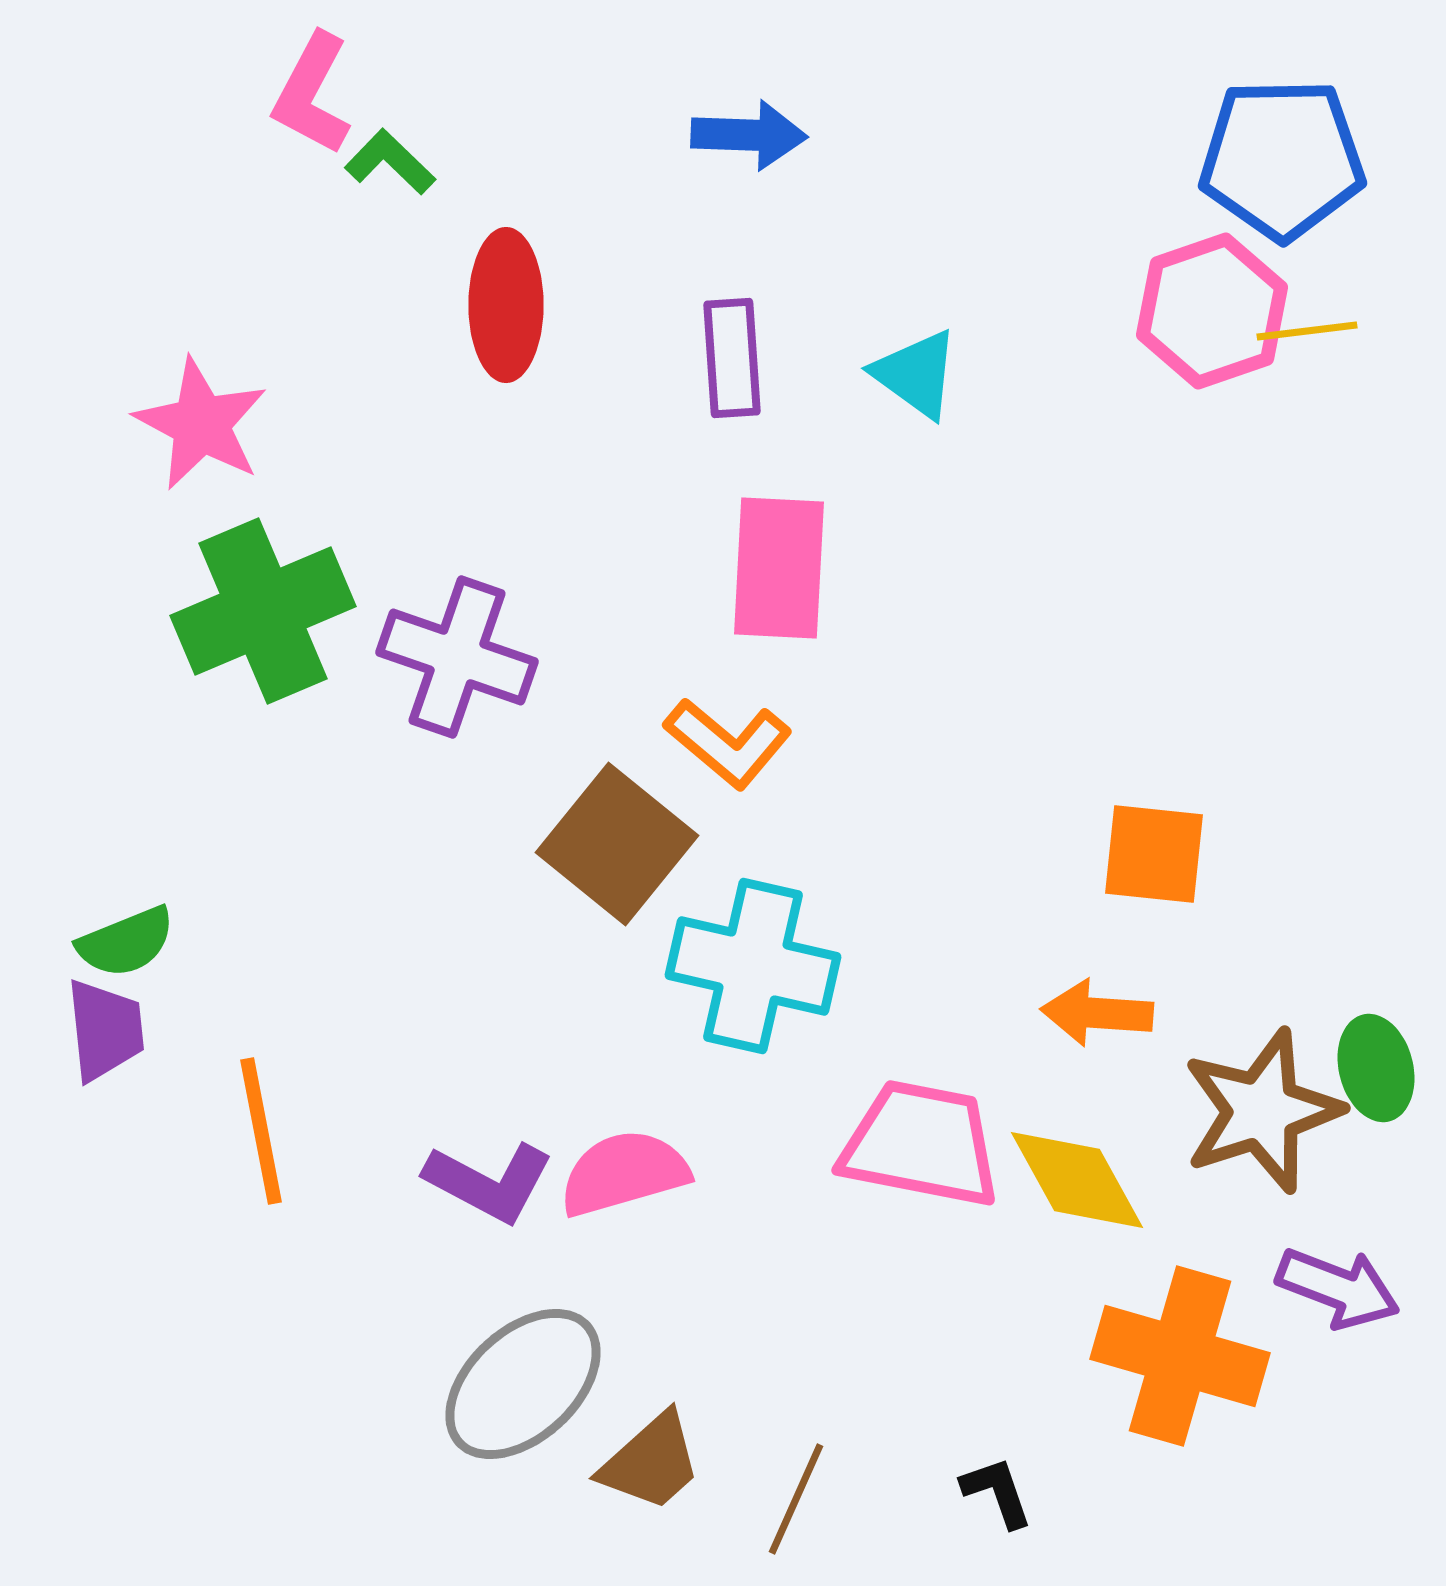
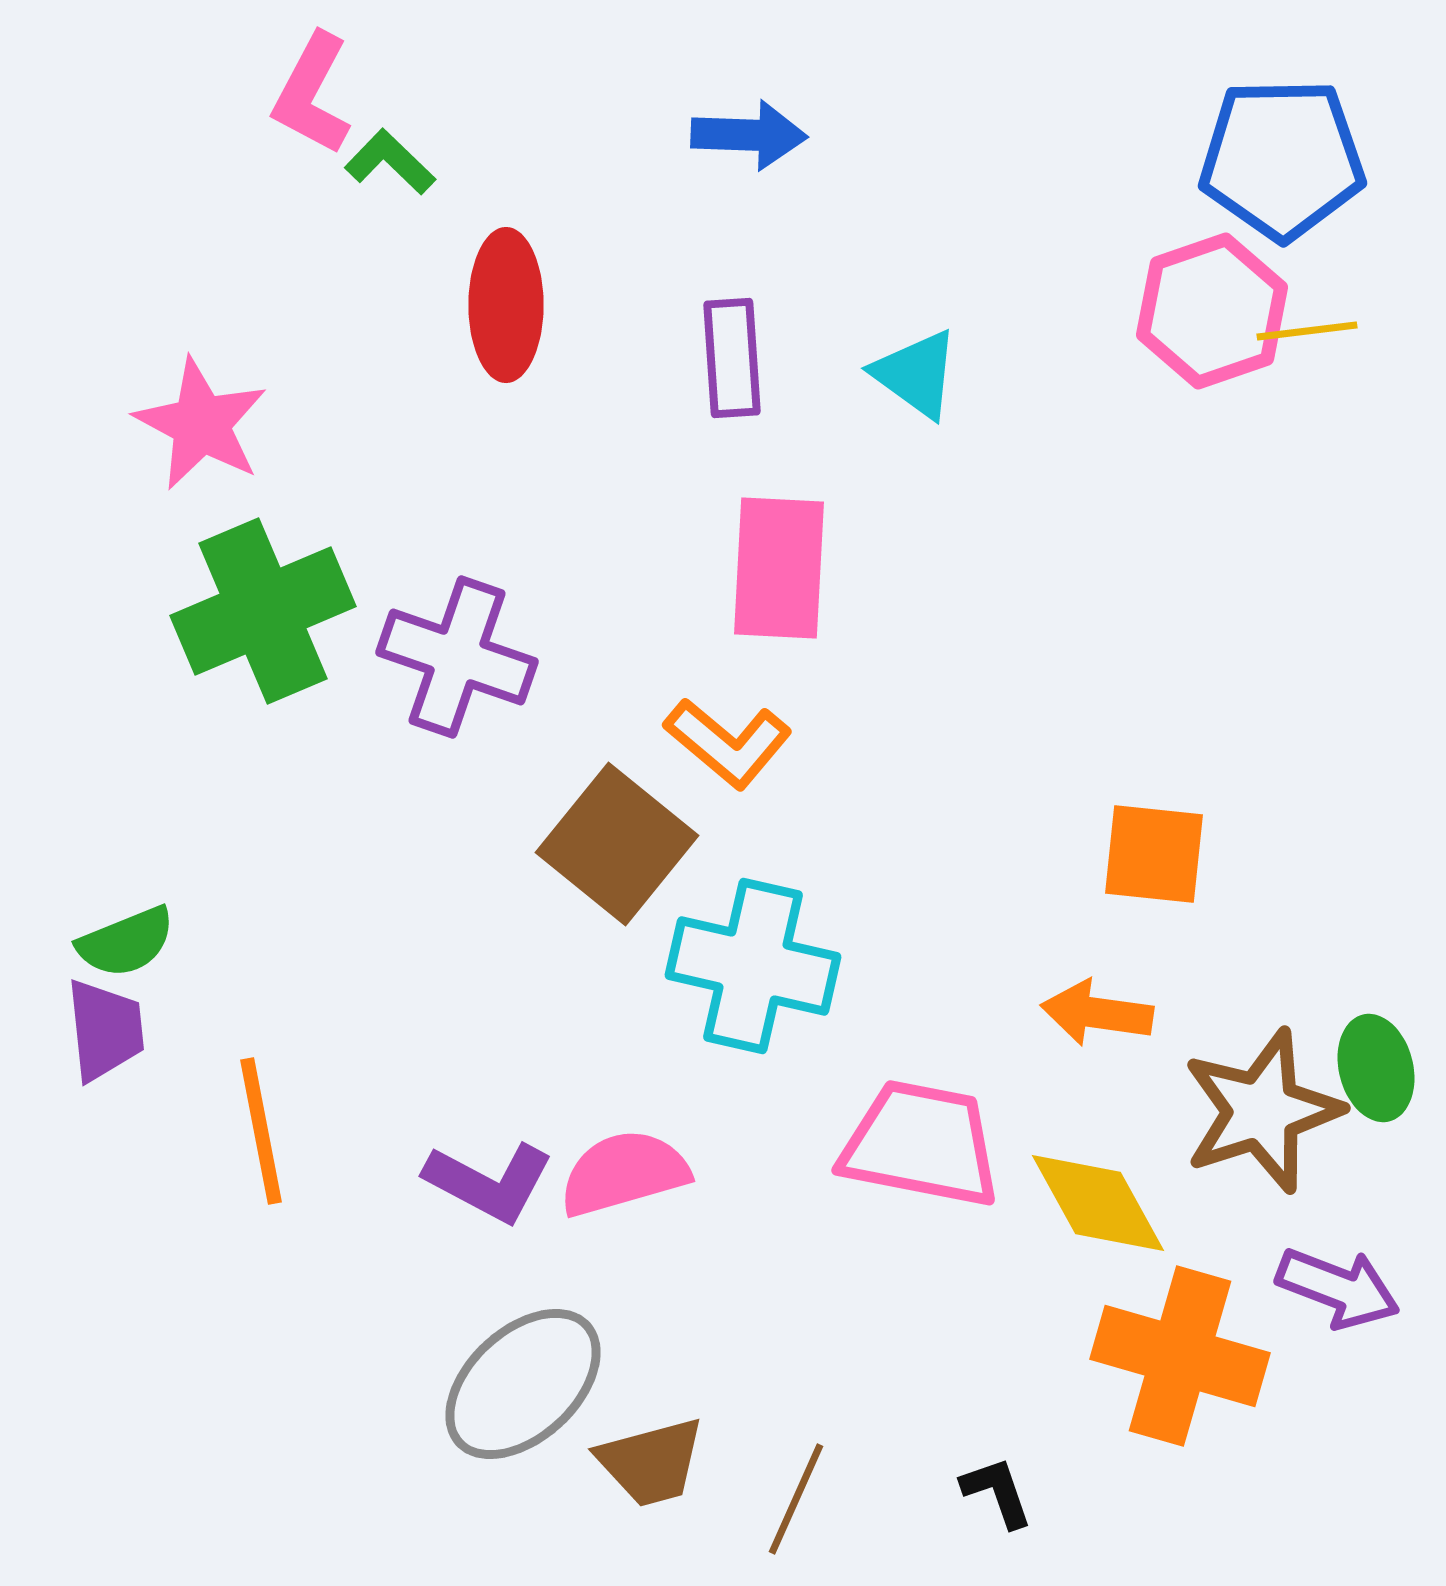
orange arrow: rotated 4 degrees clockwise
yellow diamond: moved 21 px right, 23 px down
brown trapezoid: rotated 27 degrees clockwise
